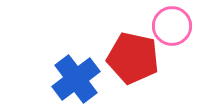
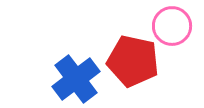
red pentagon: moved 3 px down
